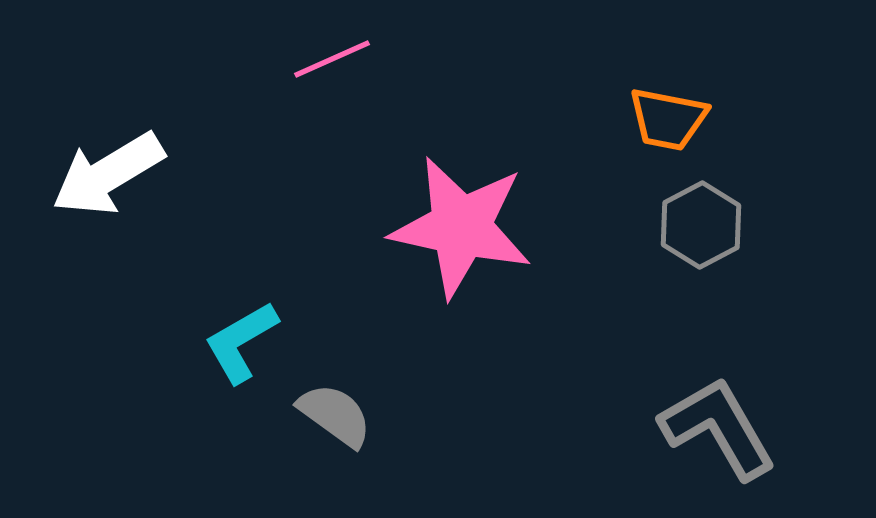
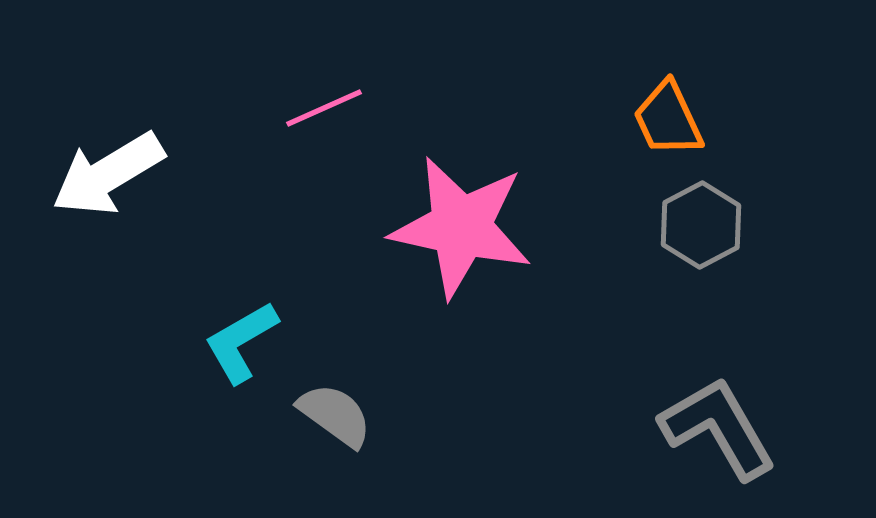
pink line: moved 8 px left, 49 px down
orange trapezoid: rotated 54 degrees clockwise
